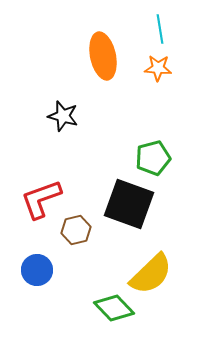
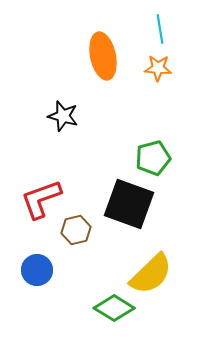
green diamond: rotated 15 degrees counterclockwise
